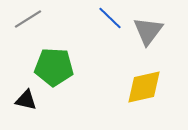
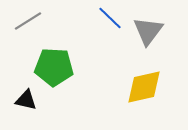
gray line: moved 2 px down
